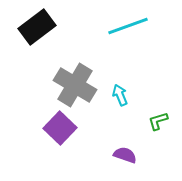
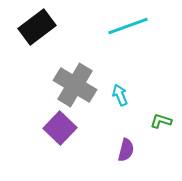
green L-shape: moved 3 px right; rotated 35 degrees clockwise
purple semicircle: moved 1 px right, 5 px up; rotated 85 degrees clockwise
